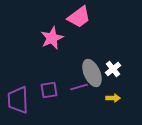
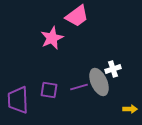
pink trapezoid: moved 2 px left, 1 px up
white cross: rotated 21 degrees clockwise
gray ellipse: moved 7 px right, 9 px down
purple square: rotated 18 degrees clockwise
yellow arrow: moved 17 px right, 11 px down
